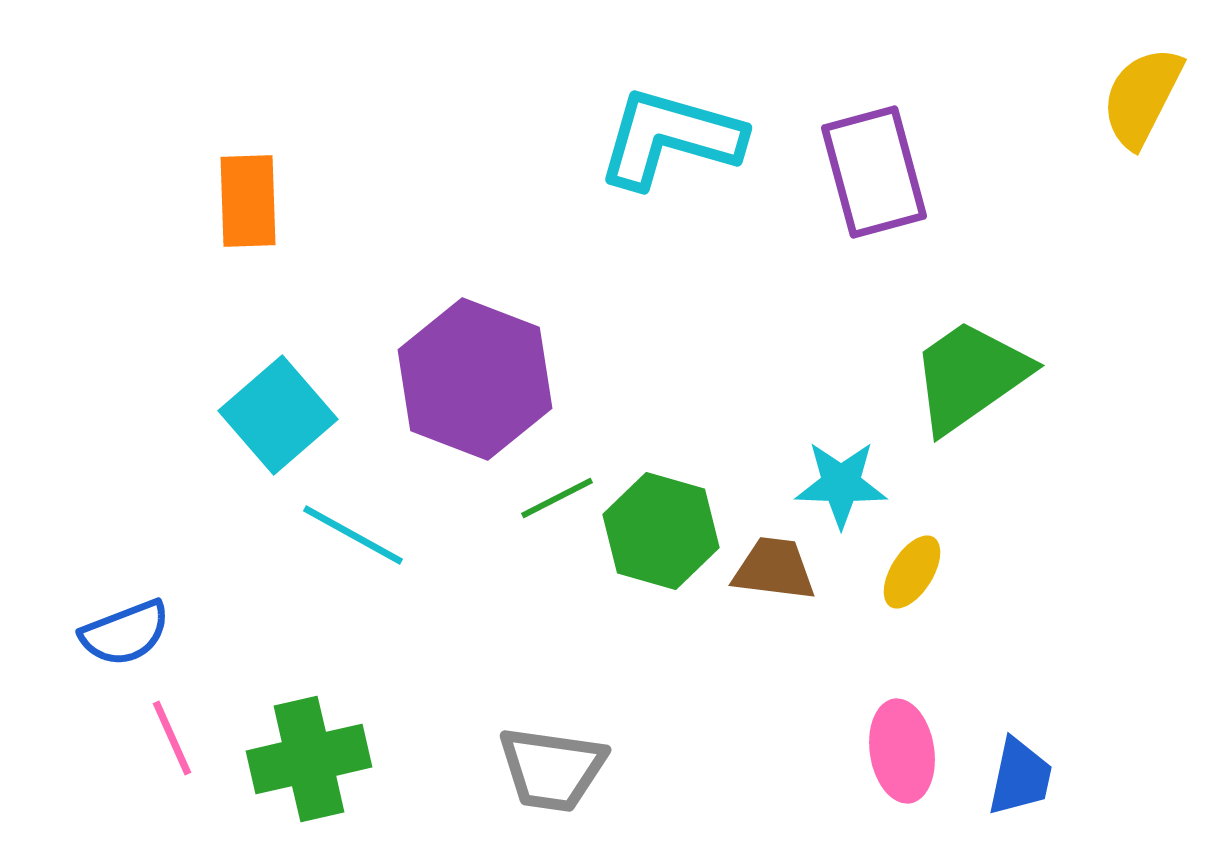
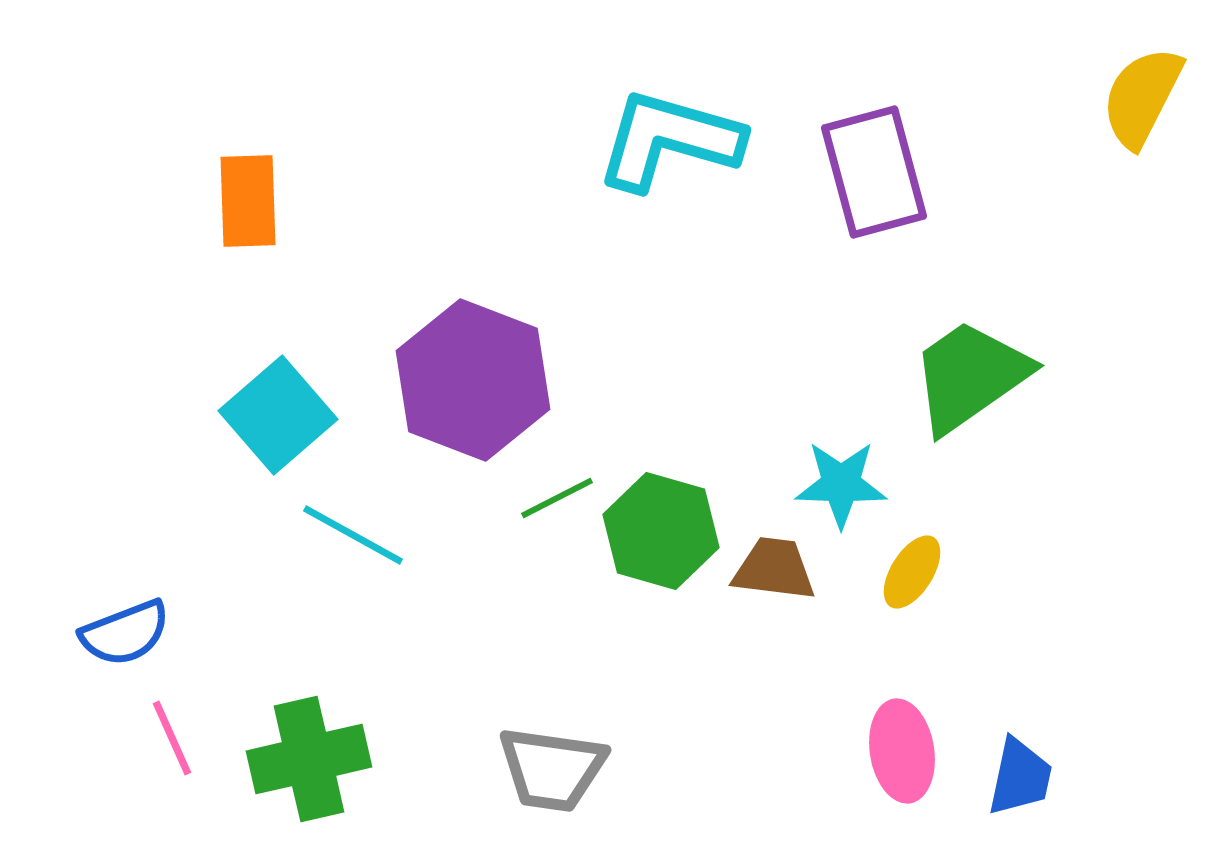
cyan L-shape: moved 1 px left, 2 px down
purple hexagon: moved 2 px left, 1 px down
